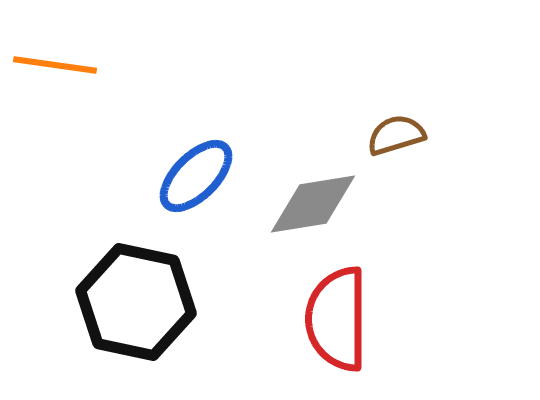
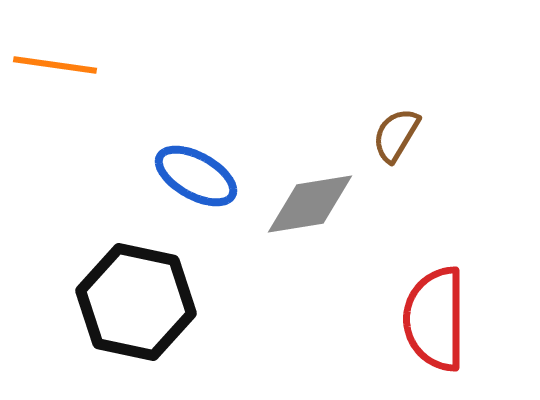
brown semicircle: rotated 42 degrees counterclockwise
blue ellipse: rotated 74 degrees clockwise
gray diamond: moved 3 px left
red semicircle: moved 98 px right
